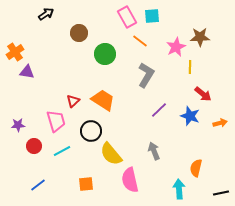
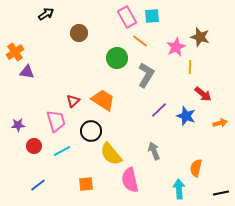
brown star: rotated 18 degrees clockwise
green circle: moved 12 px right, 4 px down
blue star: moved 4 px left
